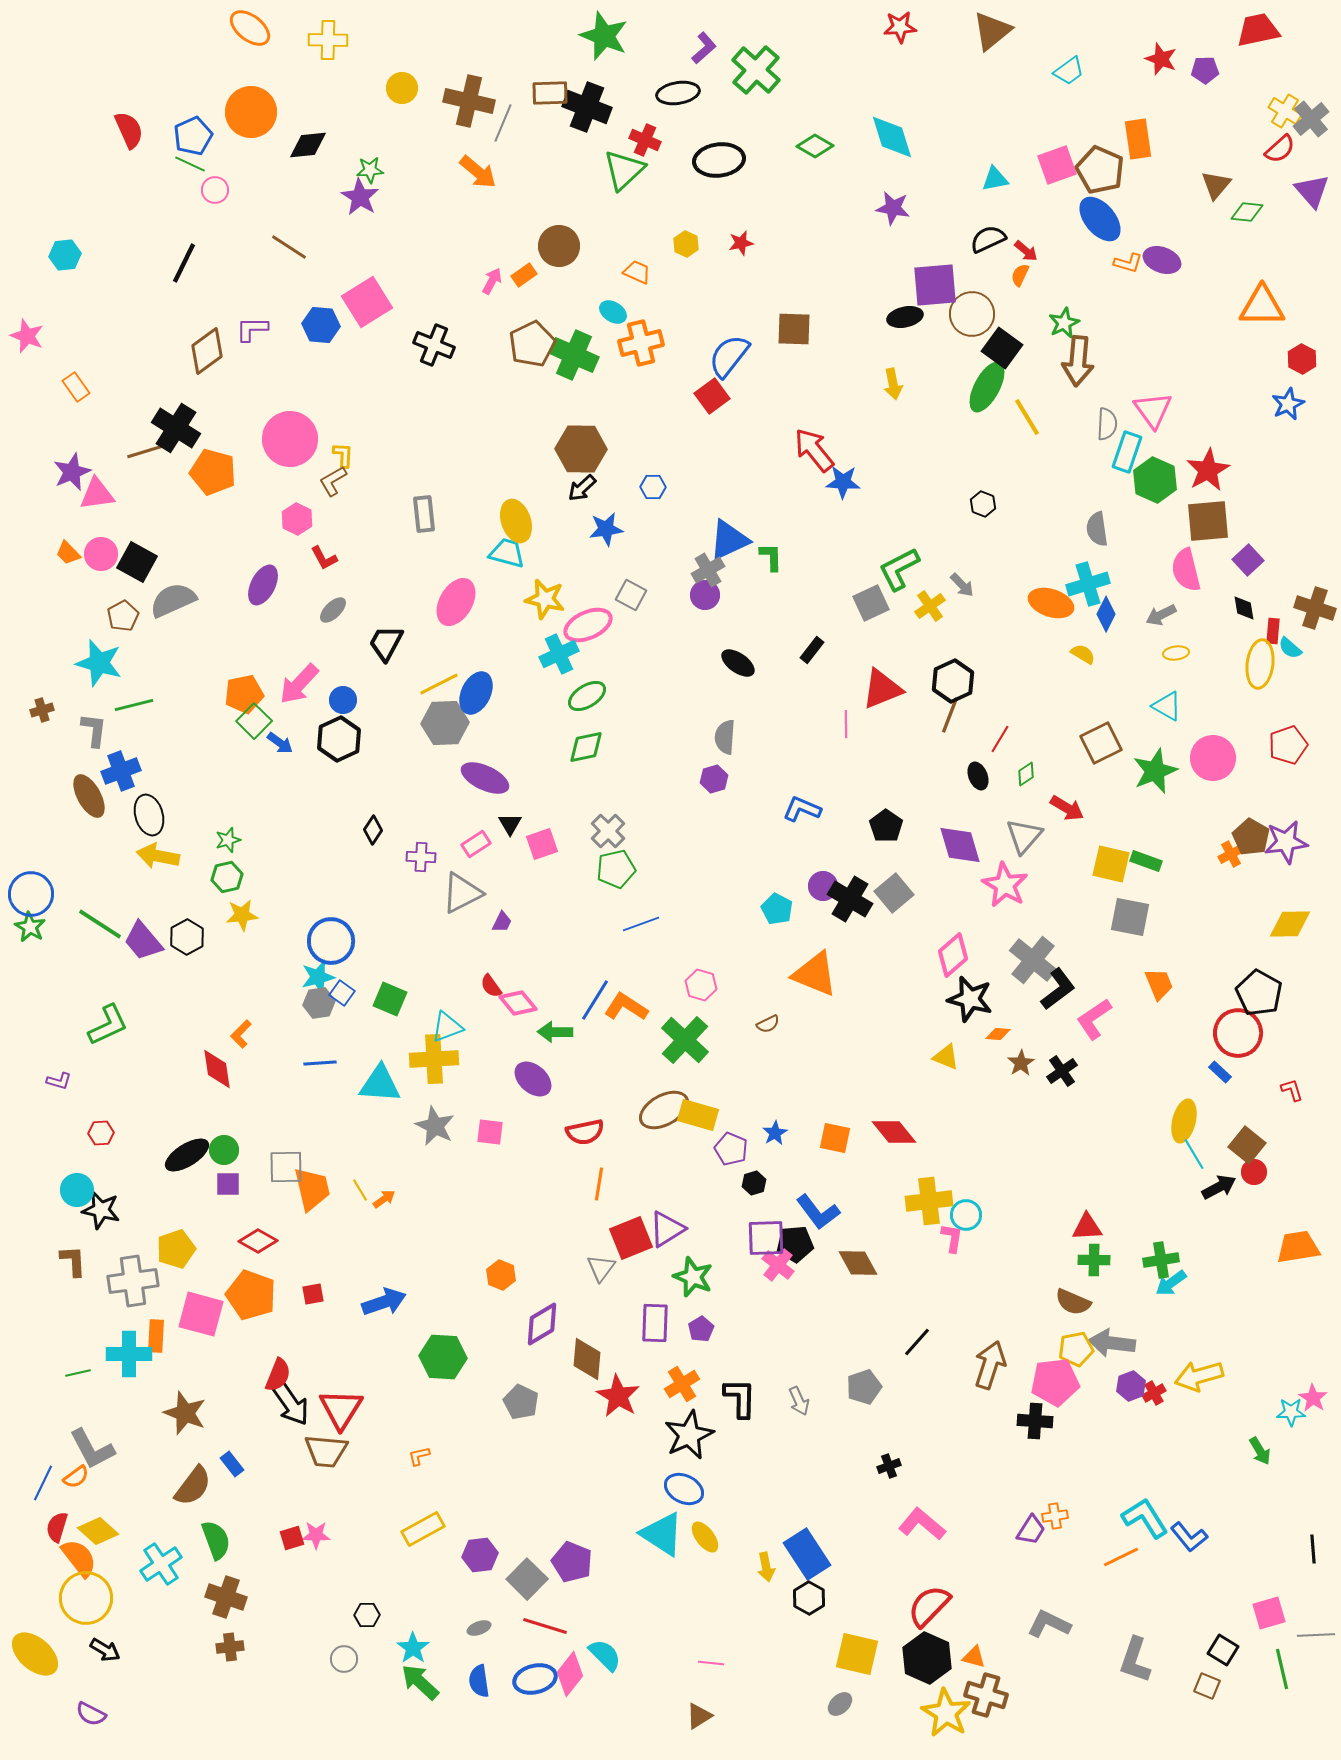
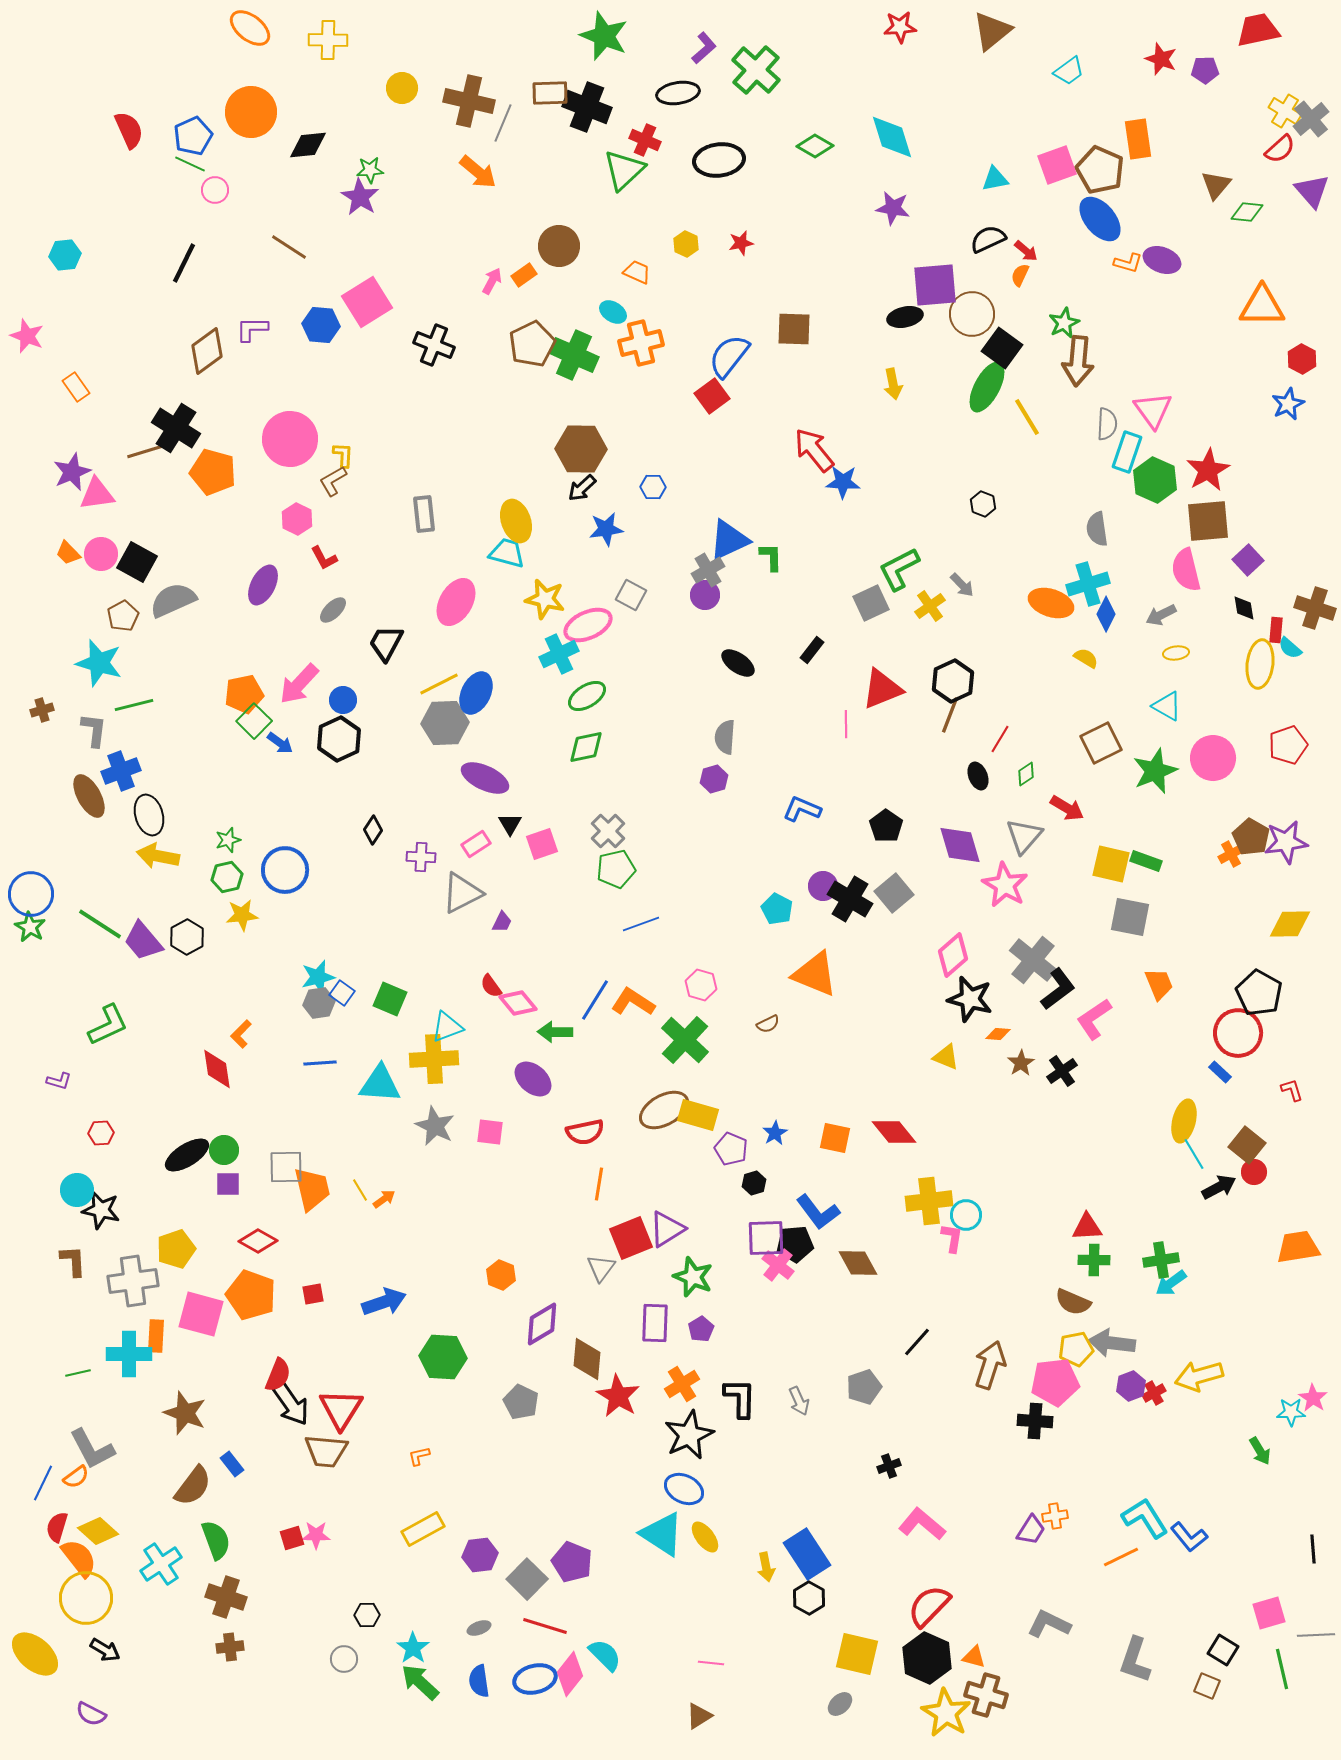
red rectangle at (1273, 631): moved 3 px right, 1 px up
yellow semicircle at (1083, 654): moved 3 px right, 4 px down
blue circle at (331, 941): moved 46 px left, 71 px up
orange L-shape at (626, 1007): moved 7 px right, 5 px up
